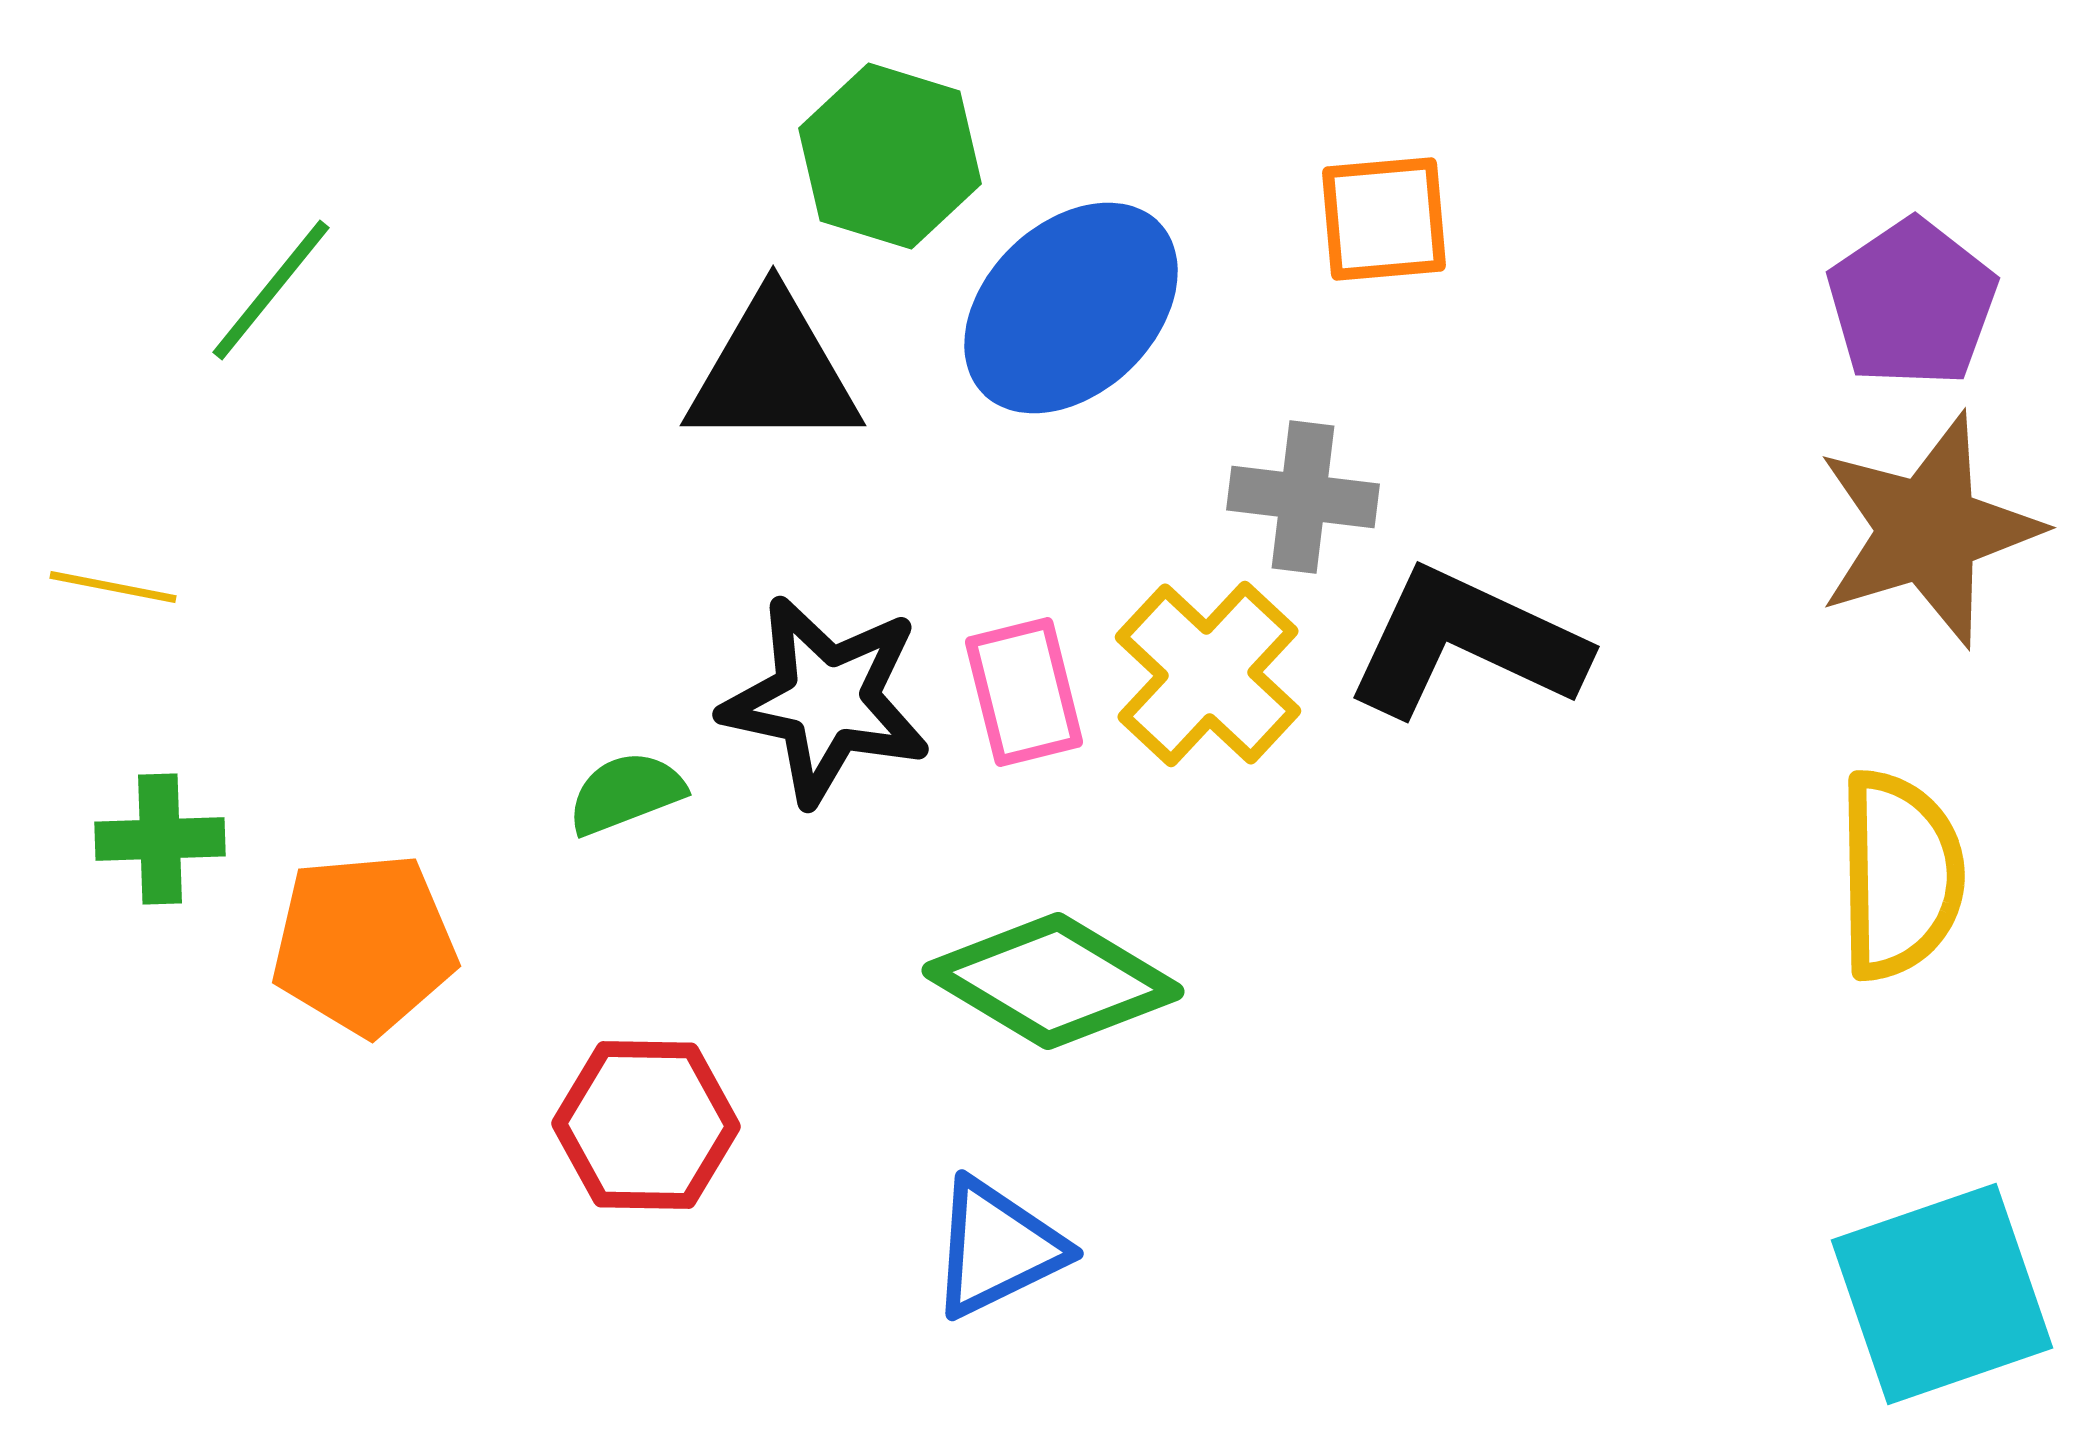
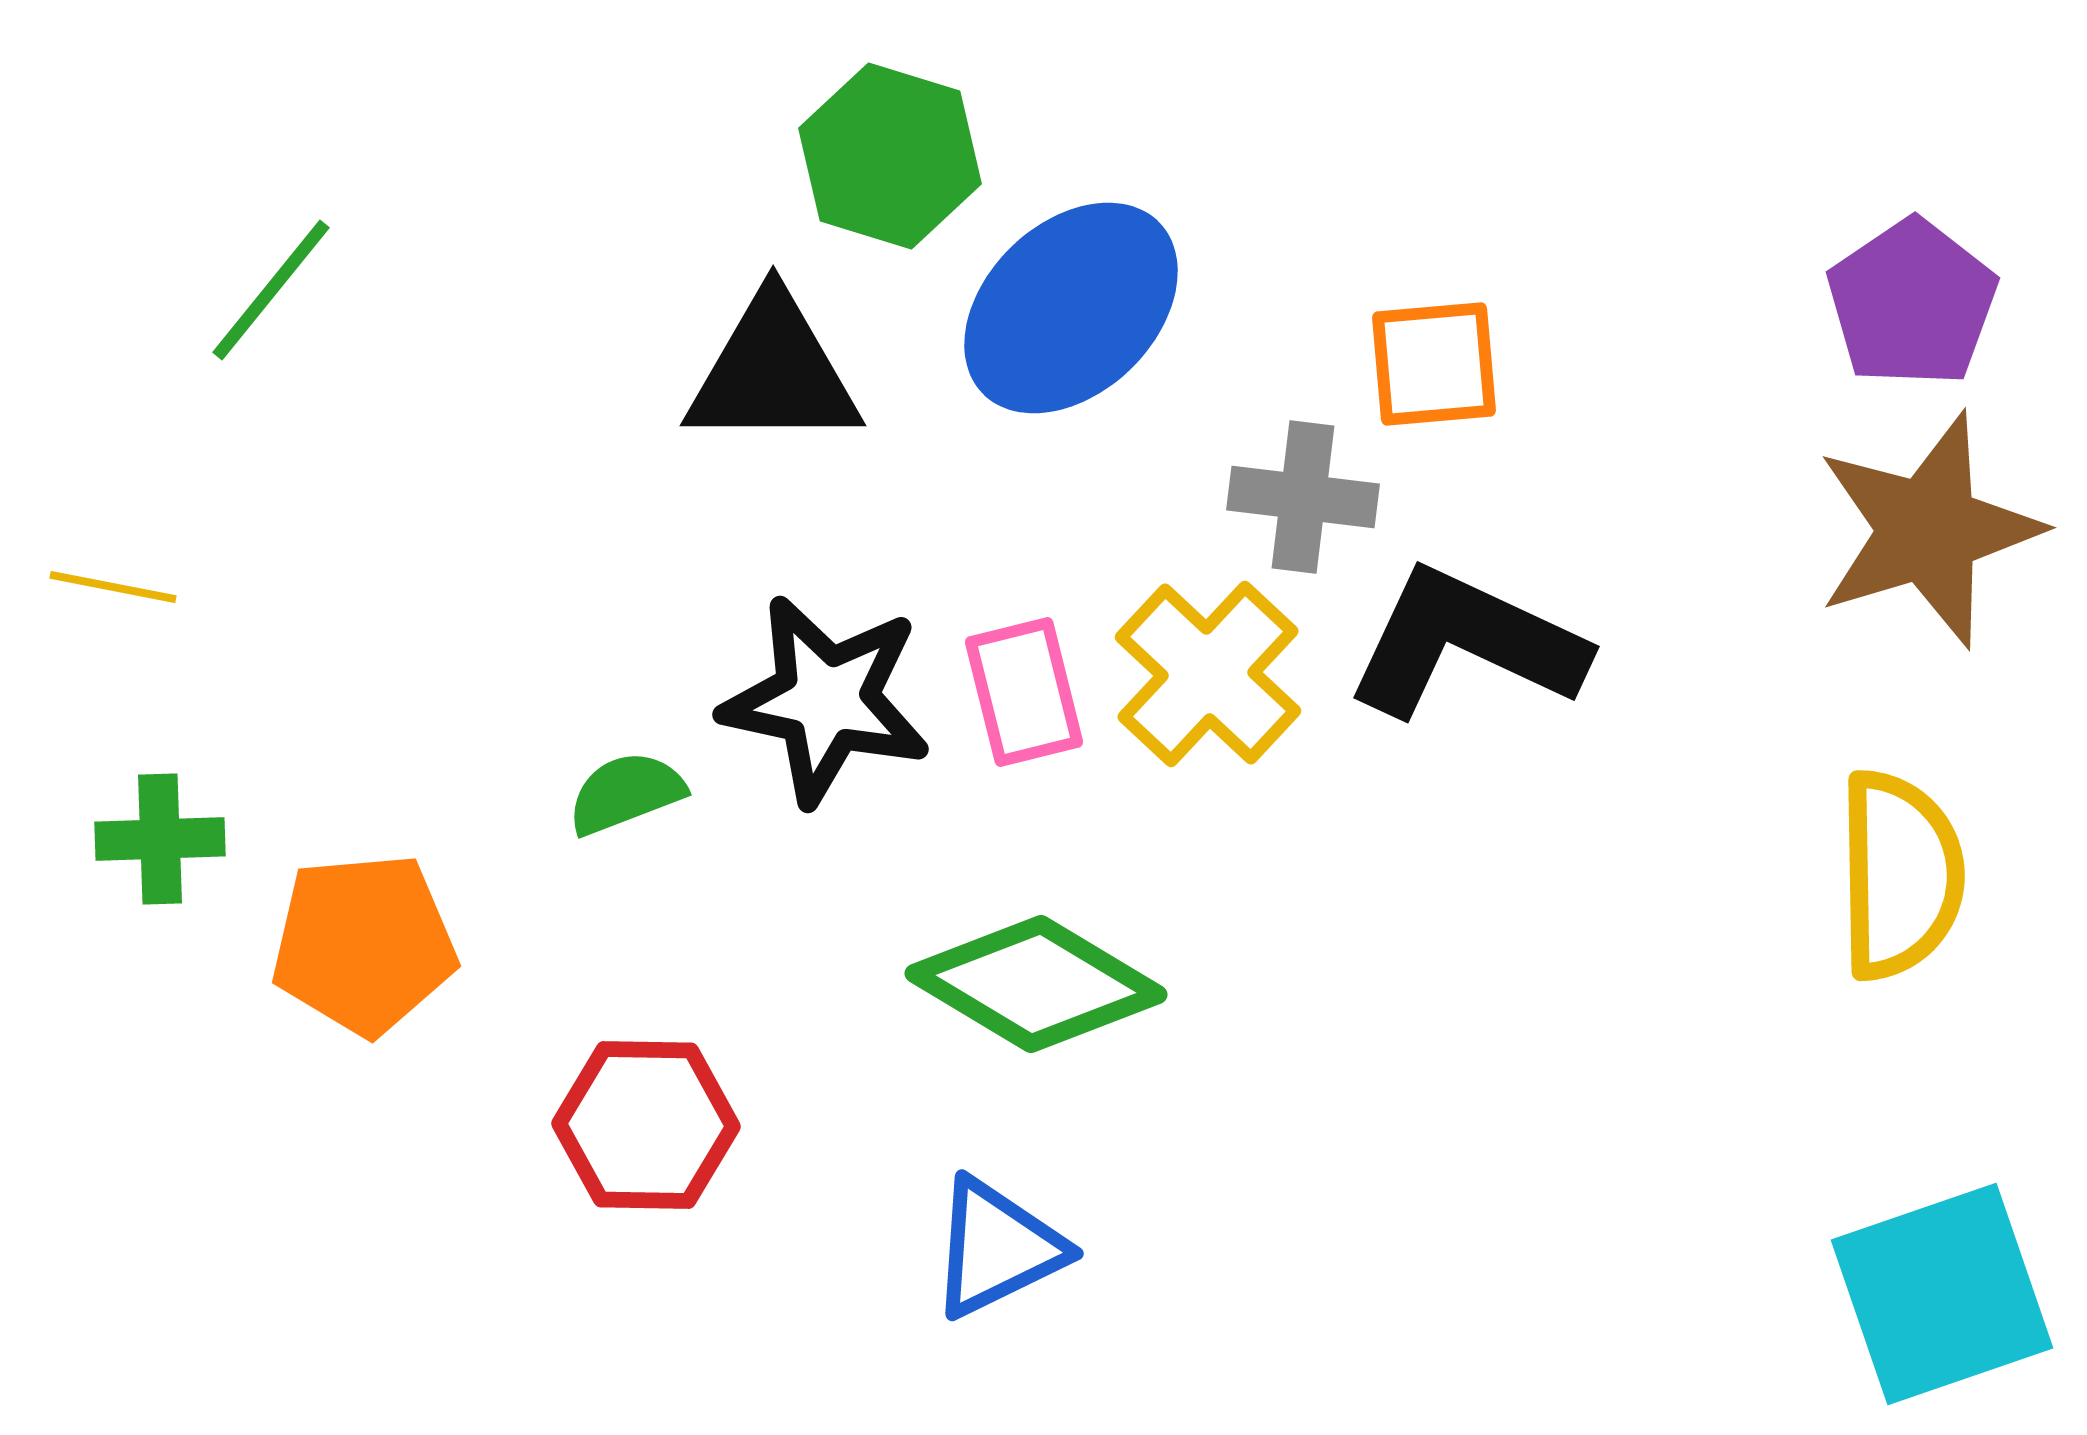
orange square: moved 50 px right, 145 px down
green diamond: moved 17 px left, 3 px down
